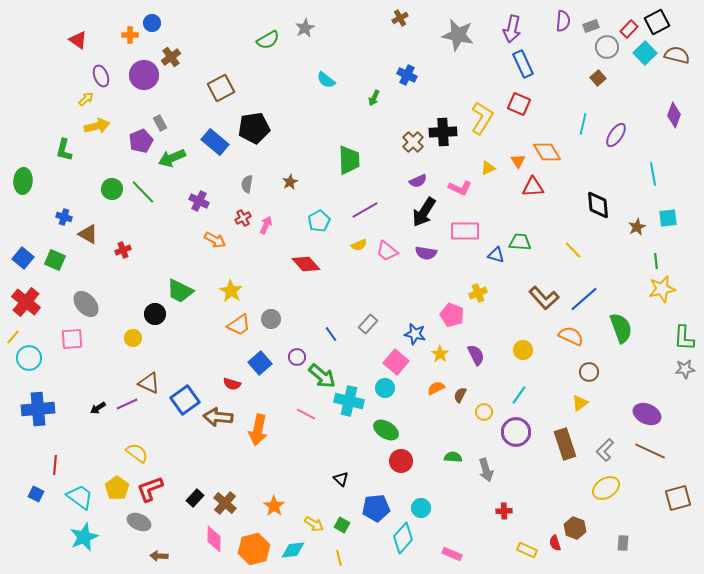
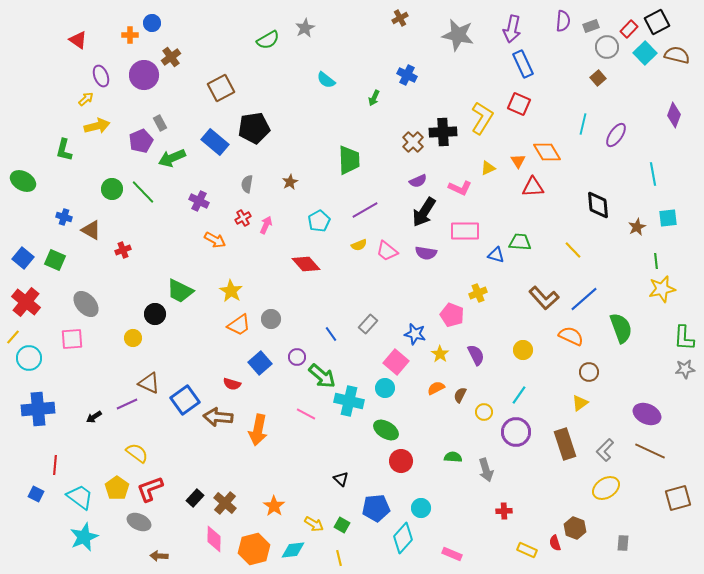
green ellipse at (23, 181): rotated 65 degrees counterclockwise
brown triangle at (88, 234): moved 3 px right, 4 px up
black arrow at (98, 408): moved 4 px left, 9 px down
